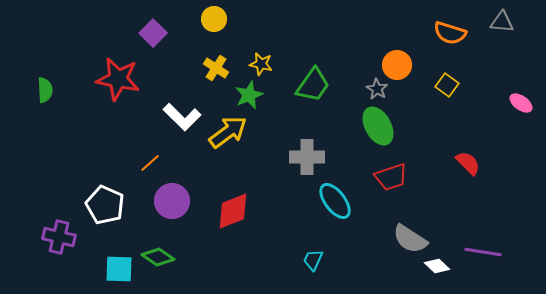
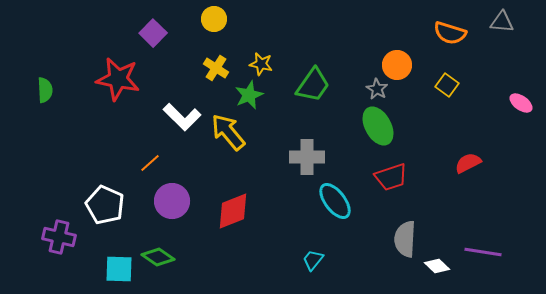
yellow arrow: rotated 93 degrees counterclockwise
red semicircle: rotated 72 degrees counterclockwise
gray semicircle: moved 5 px left; rotated 60 degrees clockwise
cyan trapezoid: rotated 15 degrees clockwise
